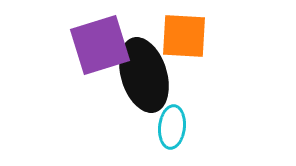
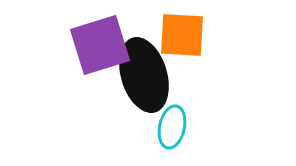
orange square: moved 2 px left, 1 px up
cyan ellipse: rotated 6 degrees clockwise
